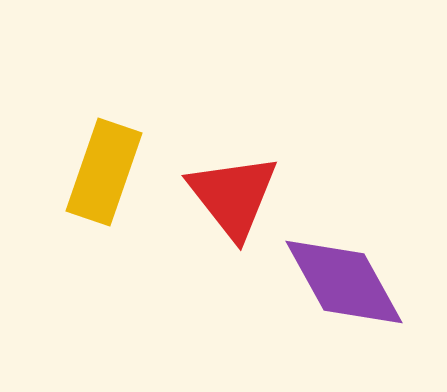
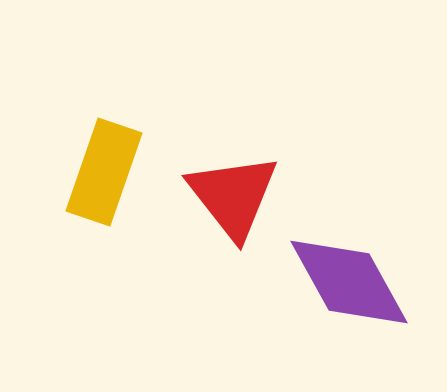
purple diamond: moved 5 px right
